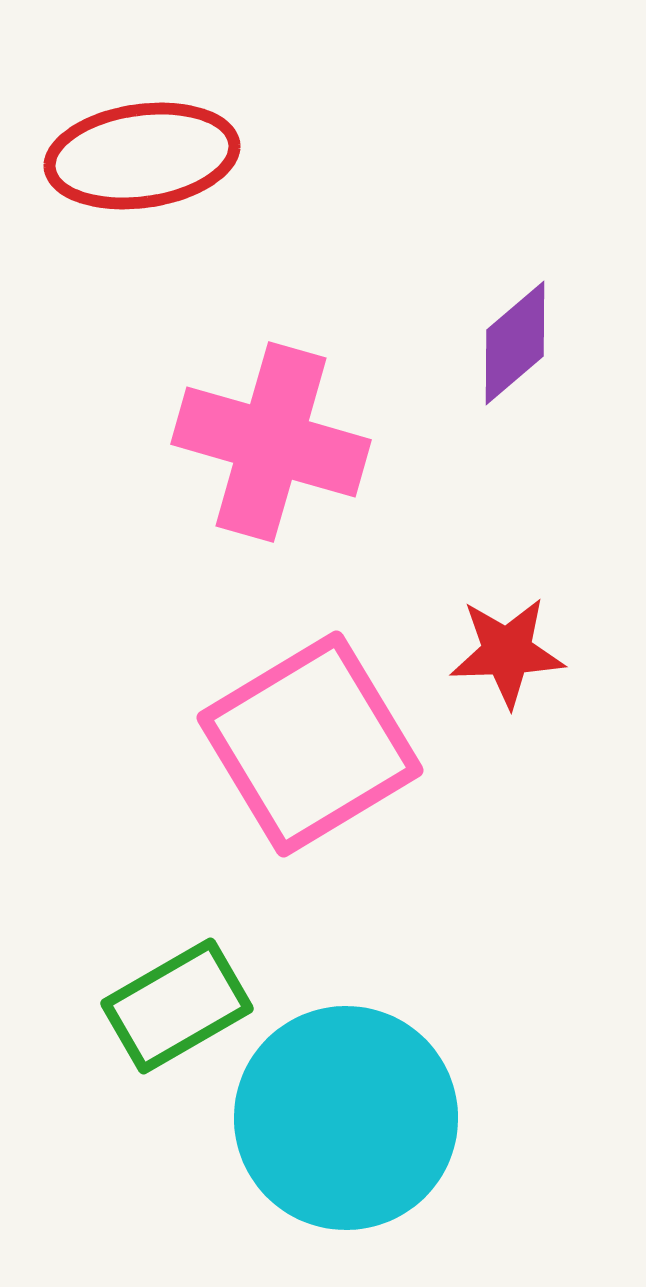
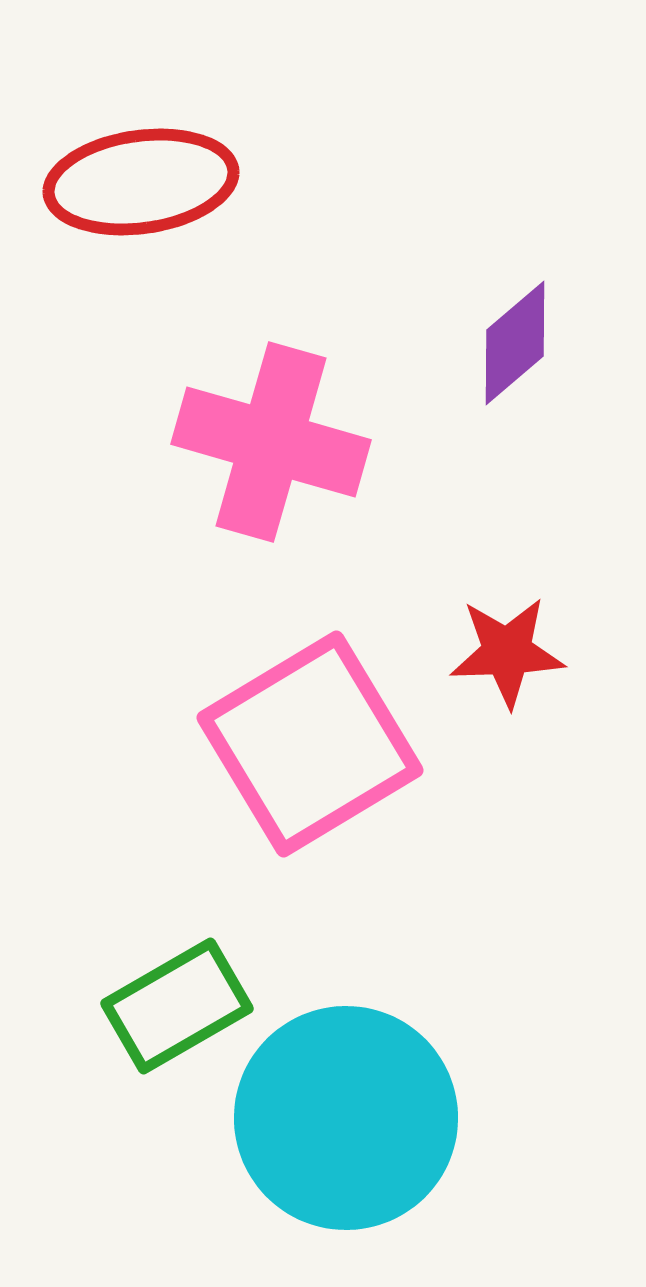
red ellipse: moved 1 px left, 26 px down
